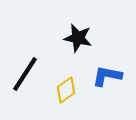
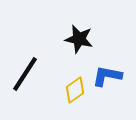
black star: moved 1 px right, 1 px down
yellow diamond: moved 9 px right
